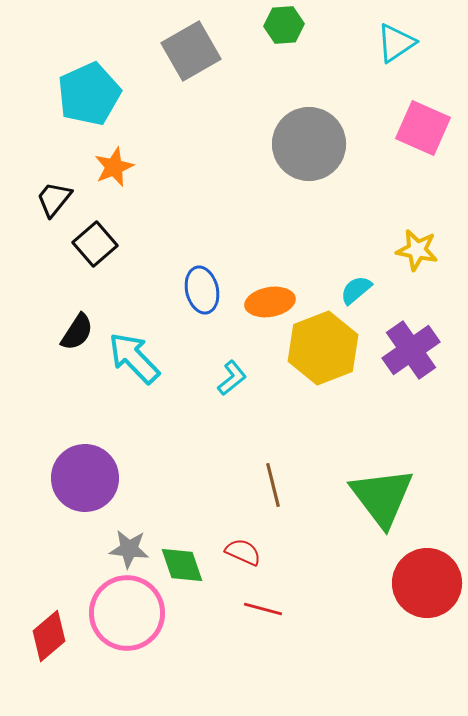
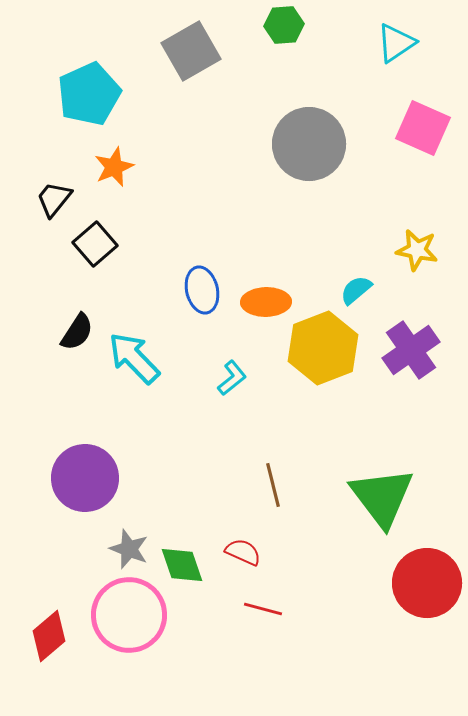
orange ellipse: moved 4 px left; rotated 9 degrees clockwise
gray star: rotated 15 degrees clockwise
pink circle: moved 2 px right, 2 px down
